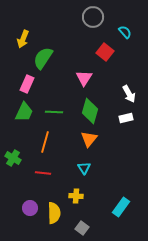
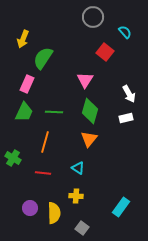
pink triangle: moved 1 px right, 2 px down
cyan triangle: moved 6 px left; rotated 24 degrees counterclockwise
